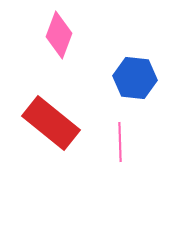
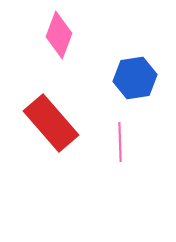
blue hexagon: rotated 15 degrees counterclockwise
red rectangle: rotated 10 degrees clockwise
